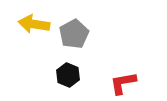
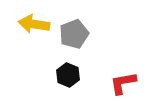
gray pentagon: rotated 8 degrees clockwise
